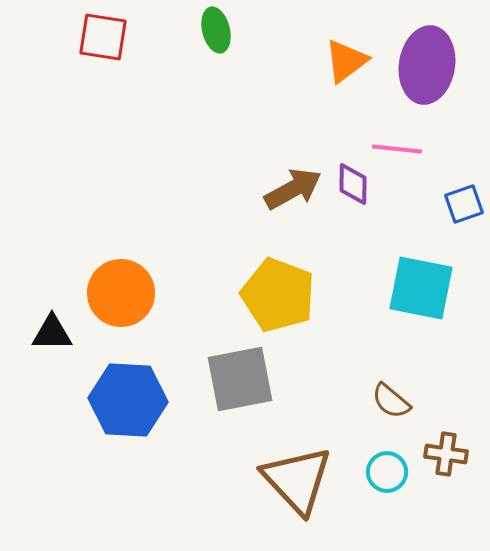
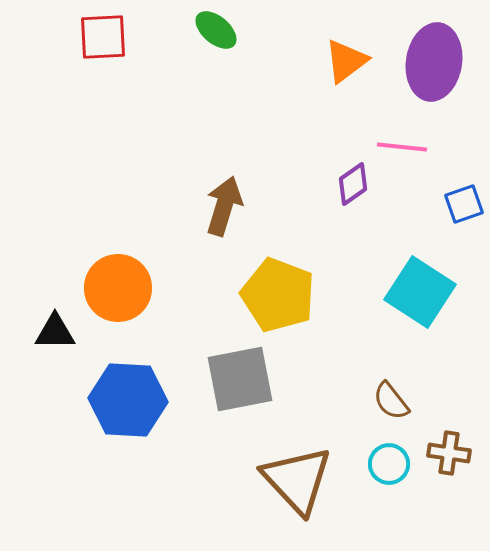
green ellipse: rotated 36 degrees counterclockwise
red square: rotated 12 degrees counterclockwise
purple ellipse: moved 7 px right, 3 px up
pink line: moved 5 px right, 2 px up
purple diamond: rotated 54 degrees clockwise
brown arrow: moved 69 px left, 17 px down; rotated 44 degrees counterclockwise
cyan square: moved 1 px left, 4 px down; rotated 22 degrees clockwise
orange circle: moved 3 px left, 5 px up
black triangle: moved 3 px right, 1 px up
brown semicircle: rotated 12 degrees clockwise
brown cross: moved 3 px right, 1 px up
cyan circle: moved 2 px right, 8 px up
